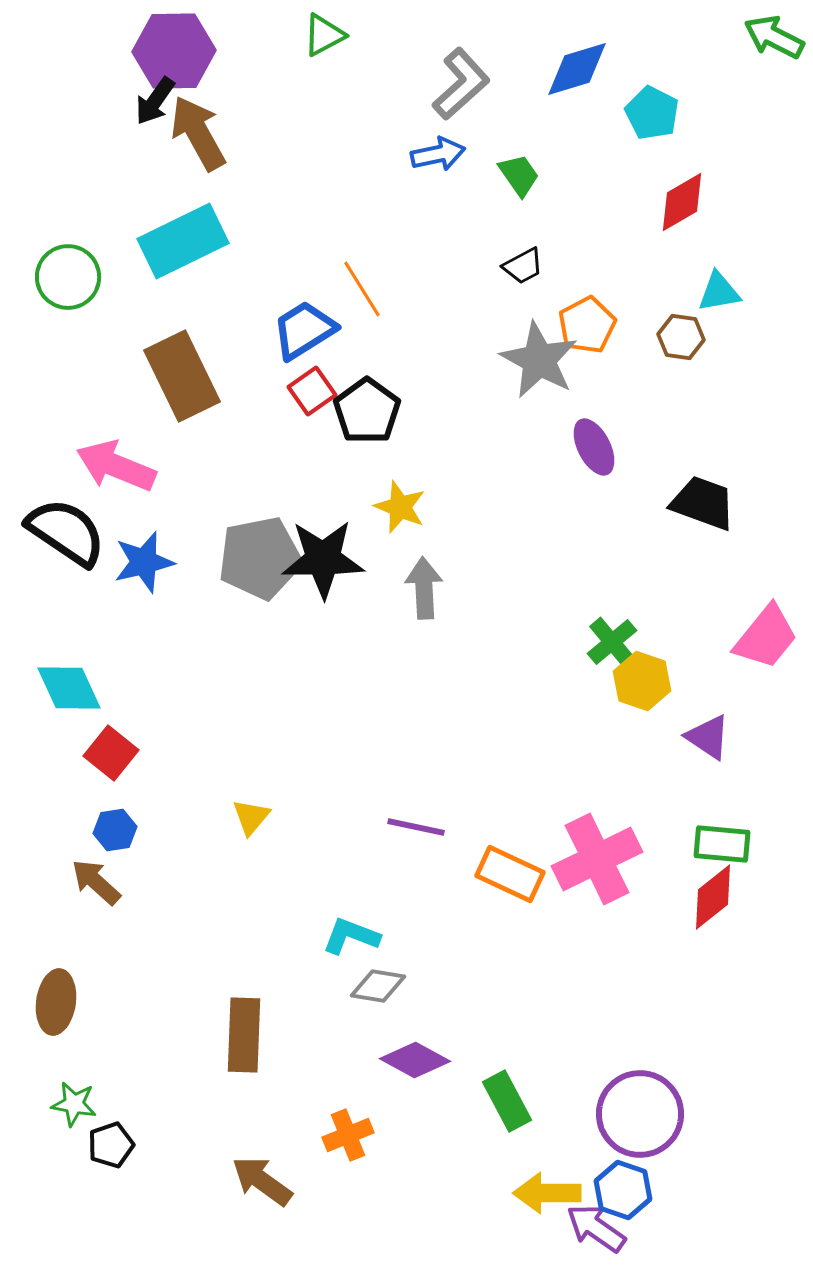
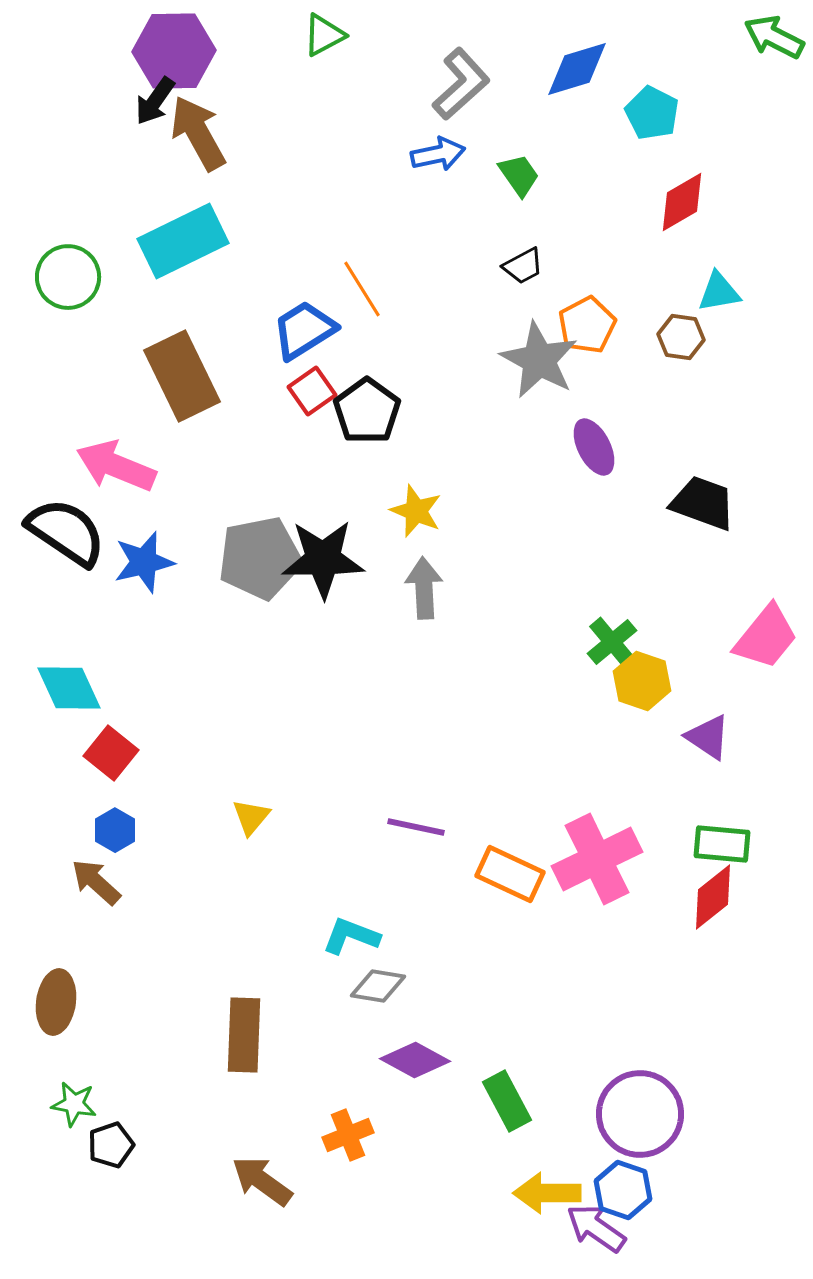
yellow star at (400, 507): moved 16 px right, 4 px down
blue hexagon at (115, 830): rotated 21 degrees counterclockwise
